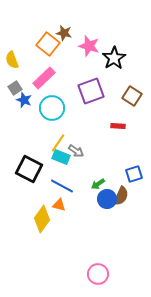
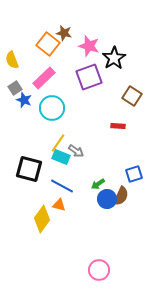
purple square: moved 2 px left, 14 px up
black square: rotated 12 degrees counterclockwise
pink circle: moved 1 px right, 4 px up
